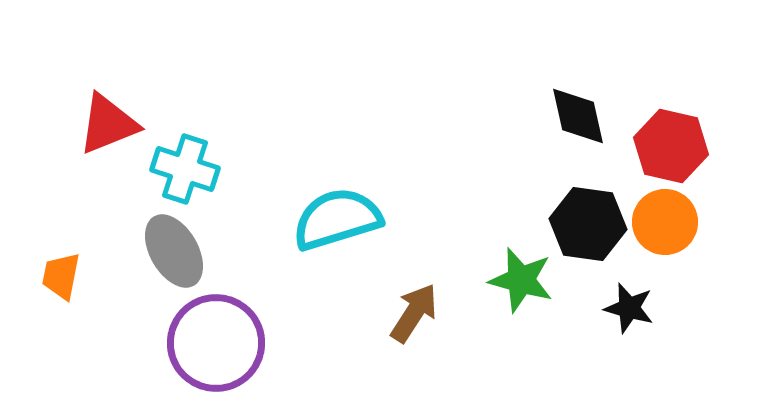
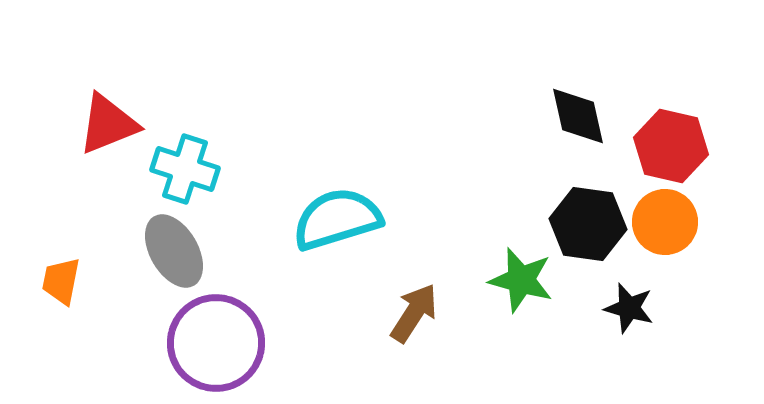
orange trapezoid: moved 5 px down
